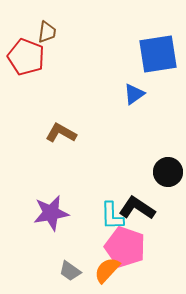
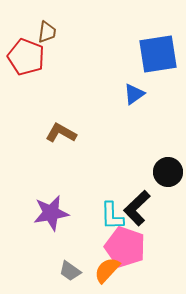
black L-shape: rotated 78 degrees counterclockwise
